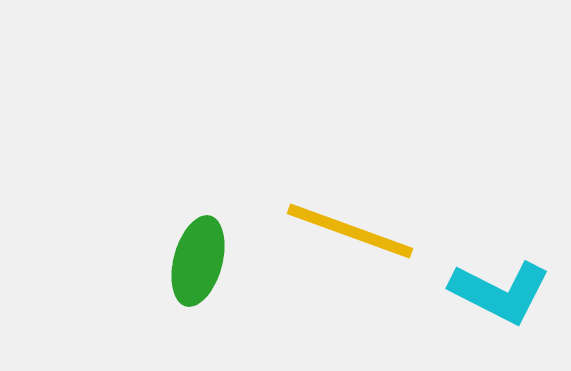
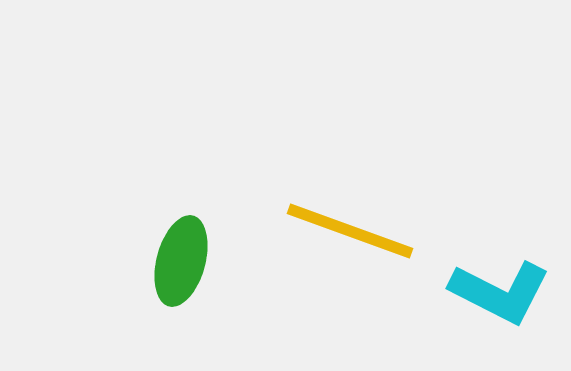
green ellipse: moved 17 px left
